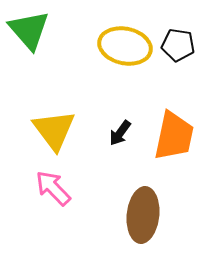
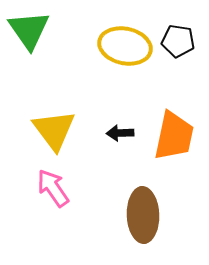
green triangle: rotated 6 degrees clockwise
black pentagon: moved 4 px up
black arrow: rotated 52 degrees clockwise
pink arrow: rotated 9 degrees clockwise
brown ellipse: rotated 8 degrees counterclockwise
